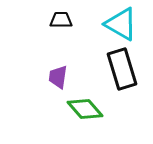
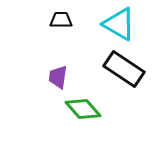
cyan triangle: moved 2 px left
black rectangle: moved 2 px right; rotated 39 degrees counterclockwise
green diamond: moved 2 px left
